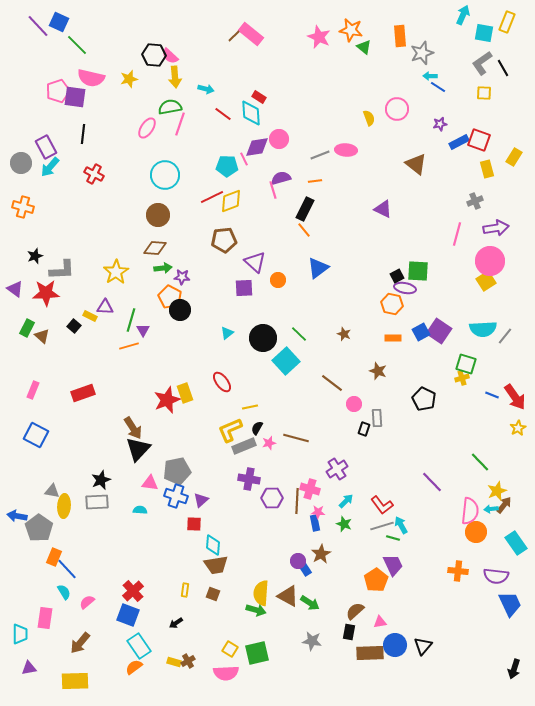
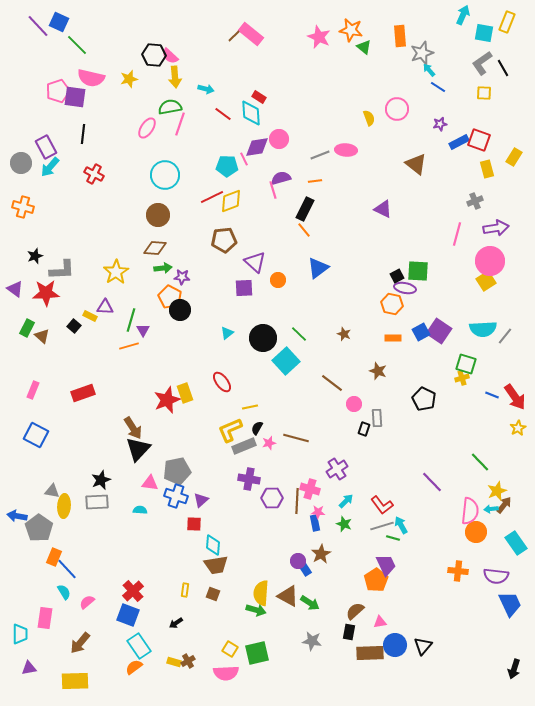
cyan arrow at (430, 76): moved 1 px left, 6 px up; rotated 48 degrees clockwise
purple trapezoid at (393, 565): moved 7 px left
